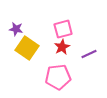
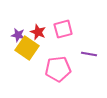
purple star: moved 2 px right, 6 px down
red star: moved 24 px left, 15 px up; rotated 21 degrees counterclockwise
purple line: rotated 35 degrees clockwise
pink pentagon: moved 8 px up
